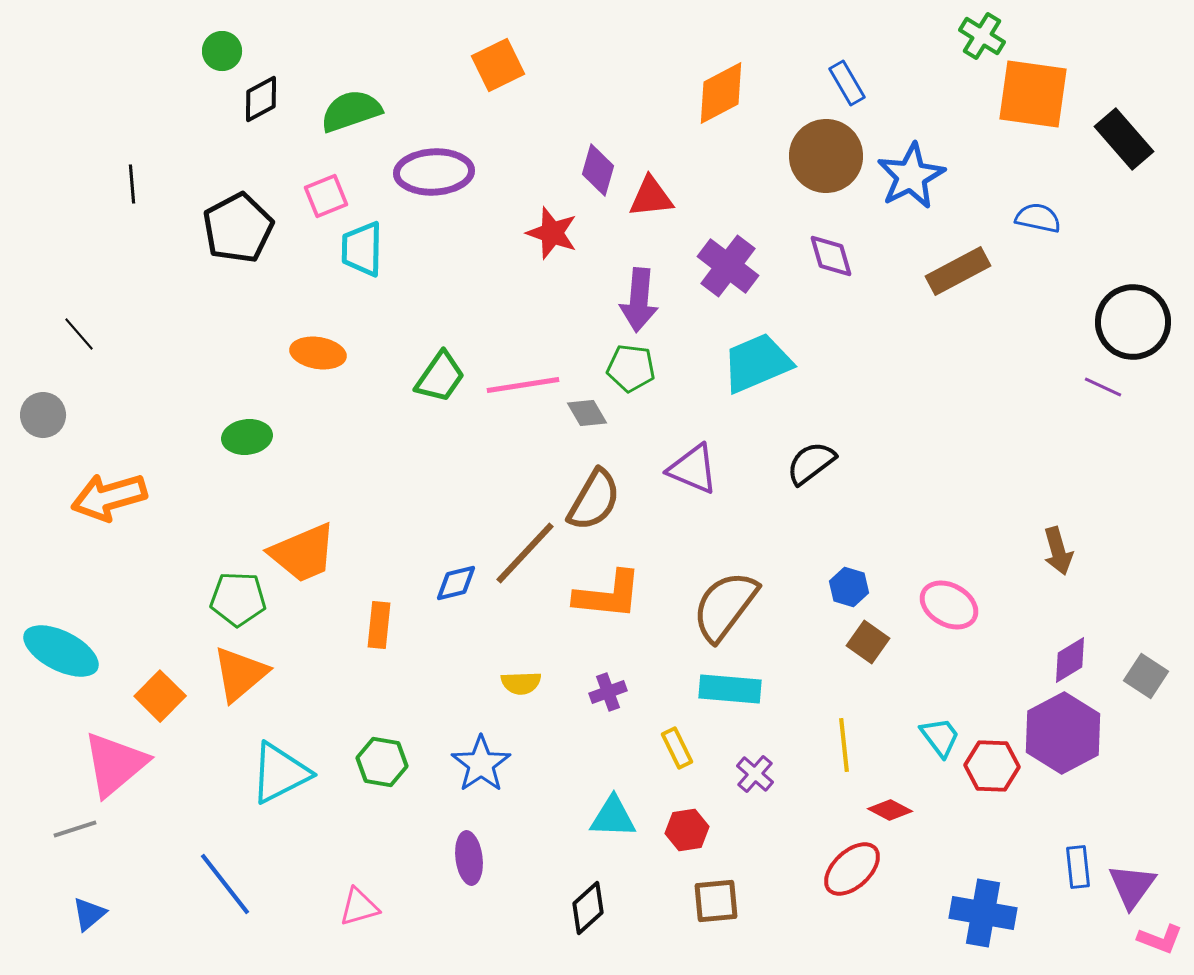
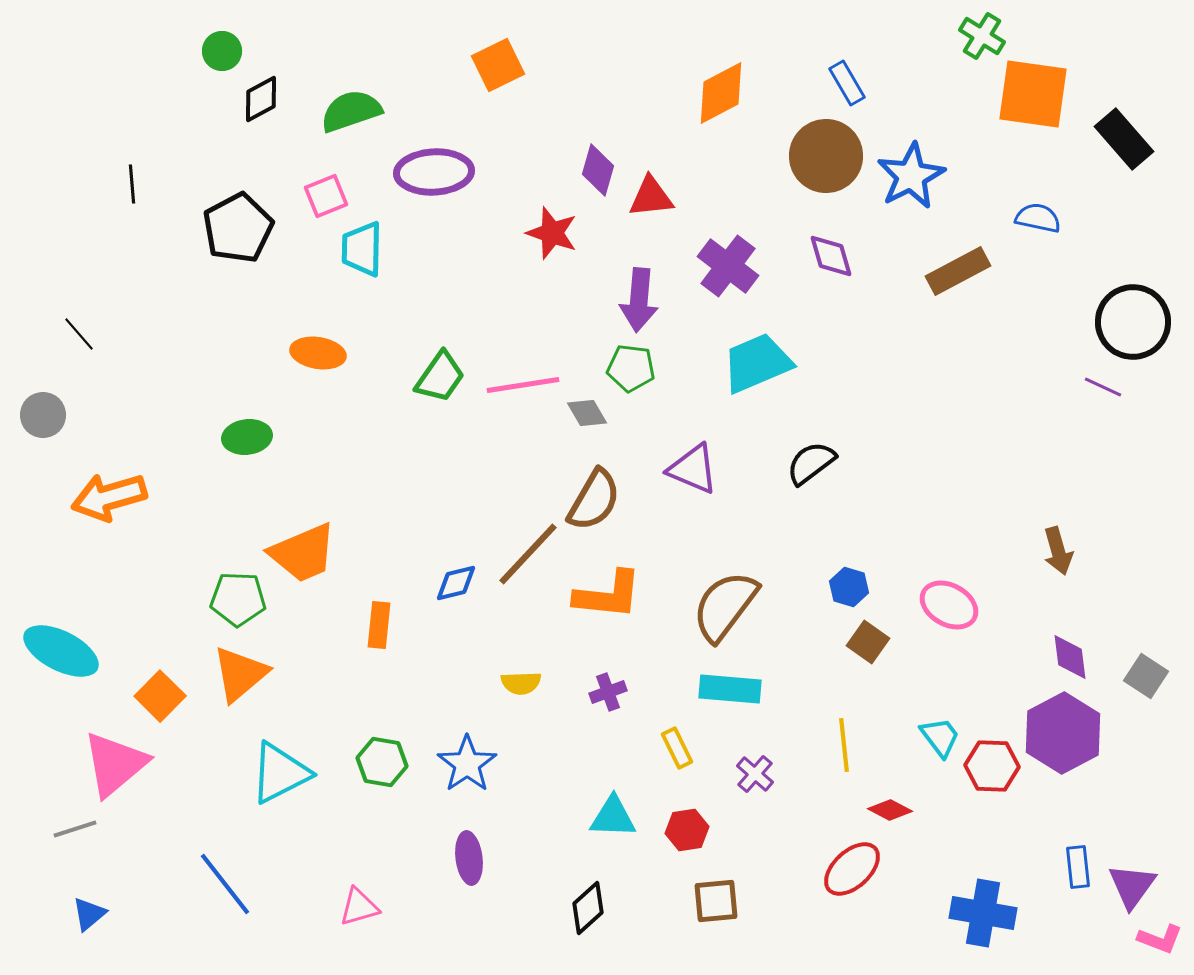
brown line at (525, 553): moved 3 px right, 1 px down
purple diamond at (1070, 660): moved 3 px up; rotated 66 degrees counterclockwise
blue star at (481, 764): moved 14 px left
